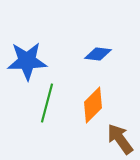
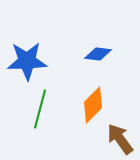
green line: moved 7 px left, 6 px down
